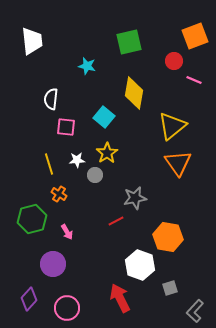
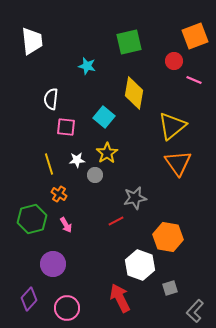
pink arrow: moved 1 px left, 7 px up
